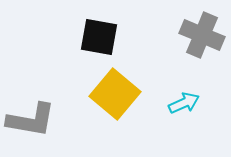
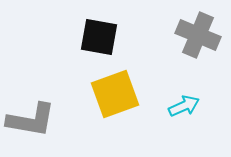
gray cross: moved 4 px left
yellow square: rotated 30 degrees clockwise
cyan arrow: moved 3 px down
